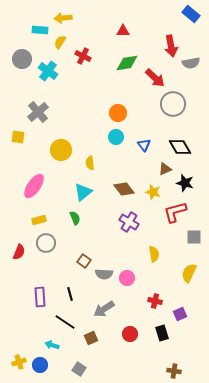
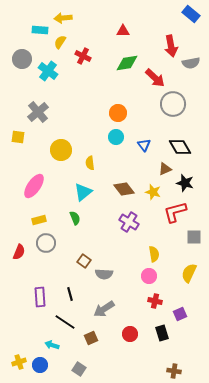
pink circle at (127, 278): moved 22 px right, 2 px up
